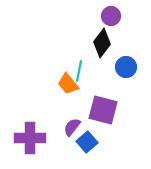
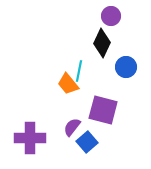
black diamond: rotated 12 degrees counterclockwise
